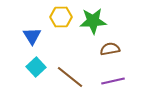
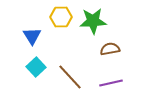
brown line: rotated 8 degrees clockwise
purple line: moved 2 px left, 2 px down
